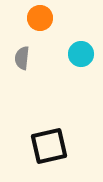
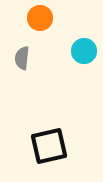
cyan circle: moved 3 px right, 3 px up
